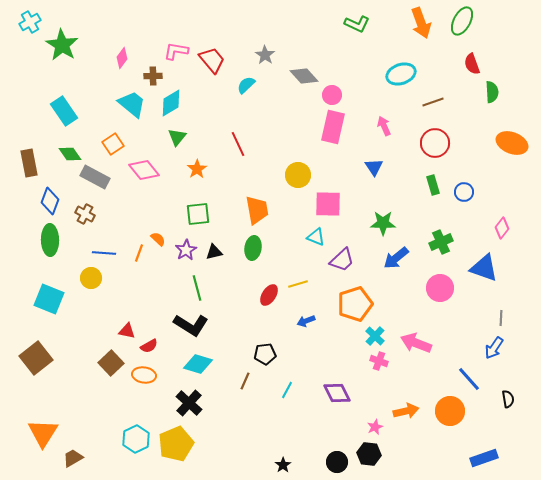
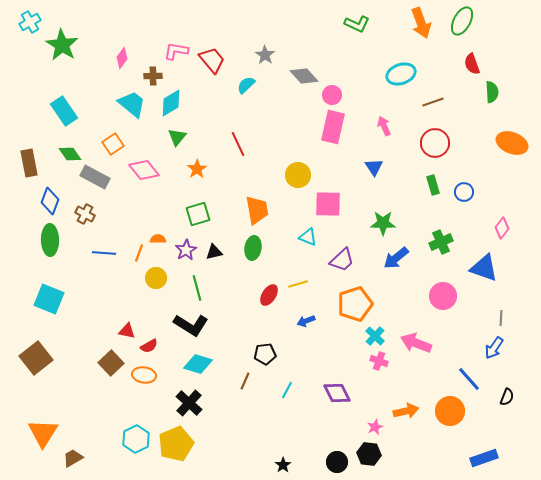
green square at (198, 214): rotated 10 degrees counterclockwise
cyan triangle at (316, 237): moved 8 px left
orange semicircle at (158, 239): rotated 42 degrees counterclockwise
yellow circle at (91, 278): moved 65 px right
pink circle at (440, 288): moved 3 px right, 8 px down
black semicircle at (508, 399): moved 1 px left, 2 px up; rotated 30 degrees clockwise
